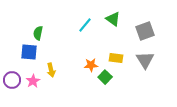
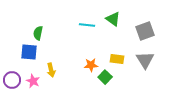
cyan line: moved 2 px right; rotated 56 degrees clockwise
yellow rectangle: moved 1 px right, 1 px down
pink star: rotated 16 degrees counterclockwise
